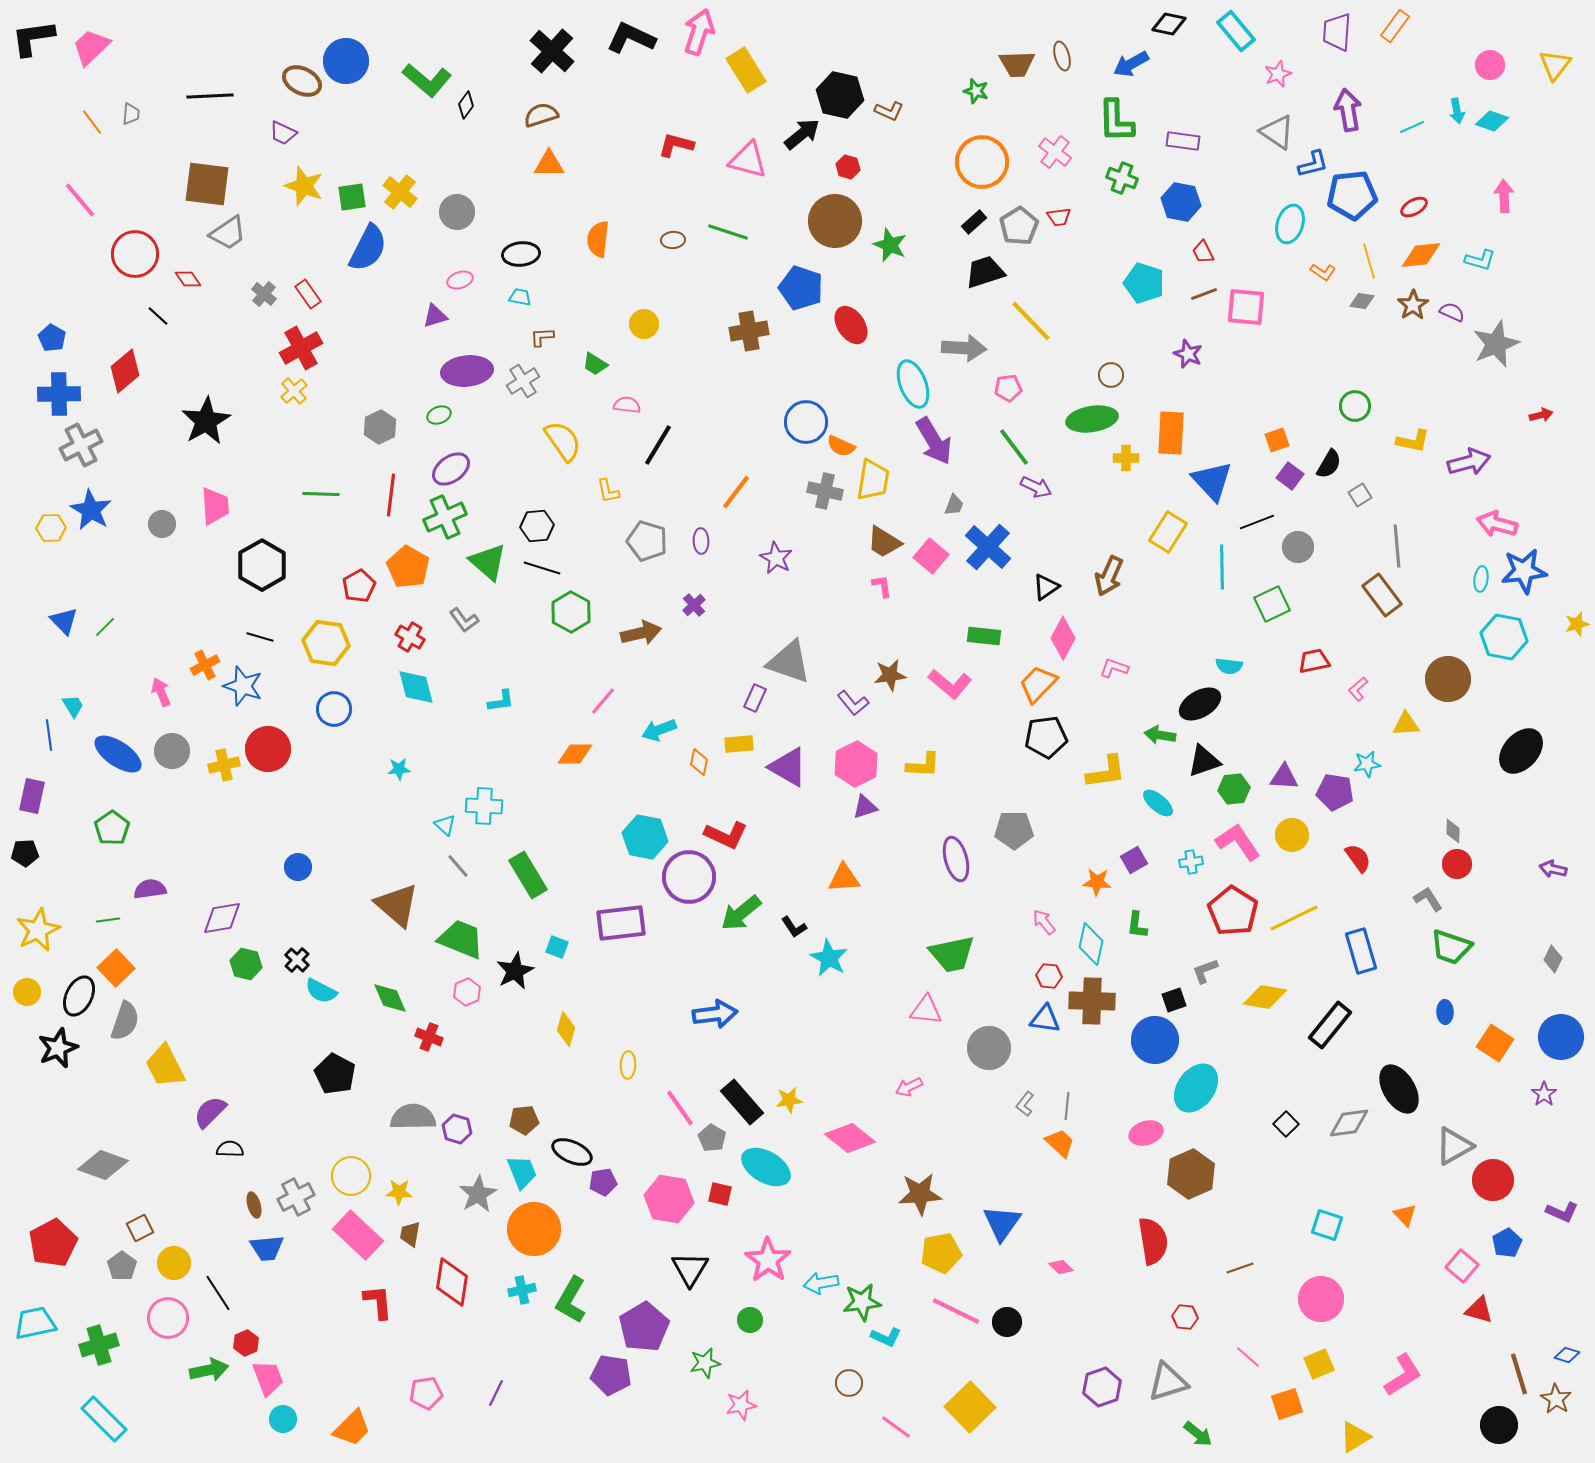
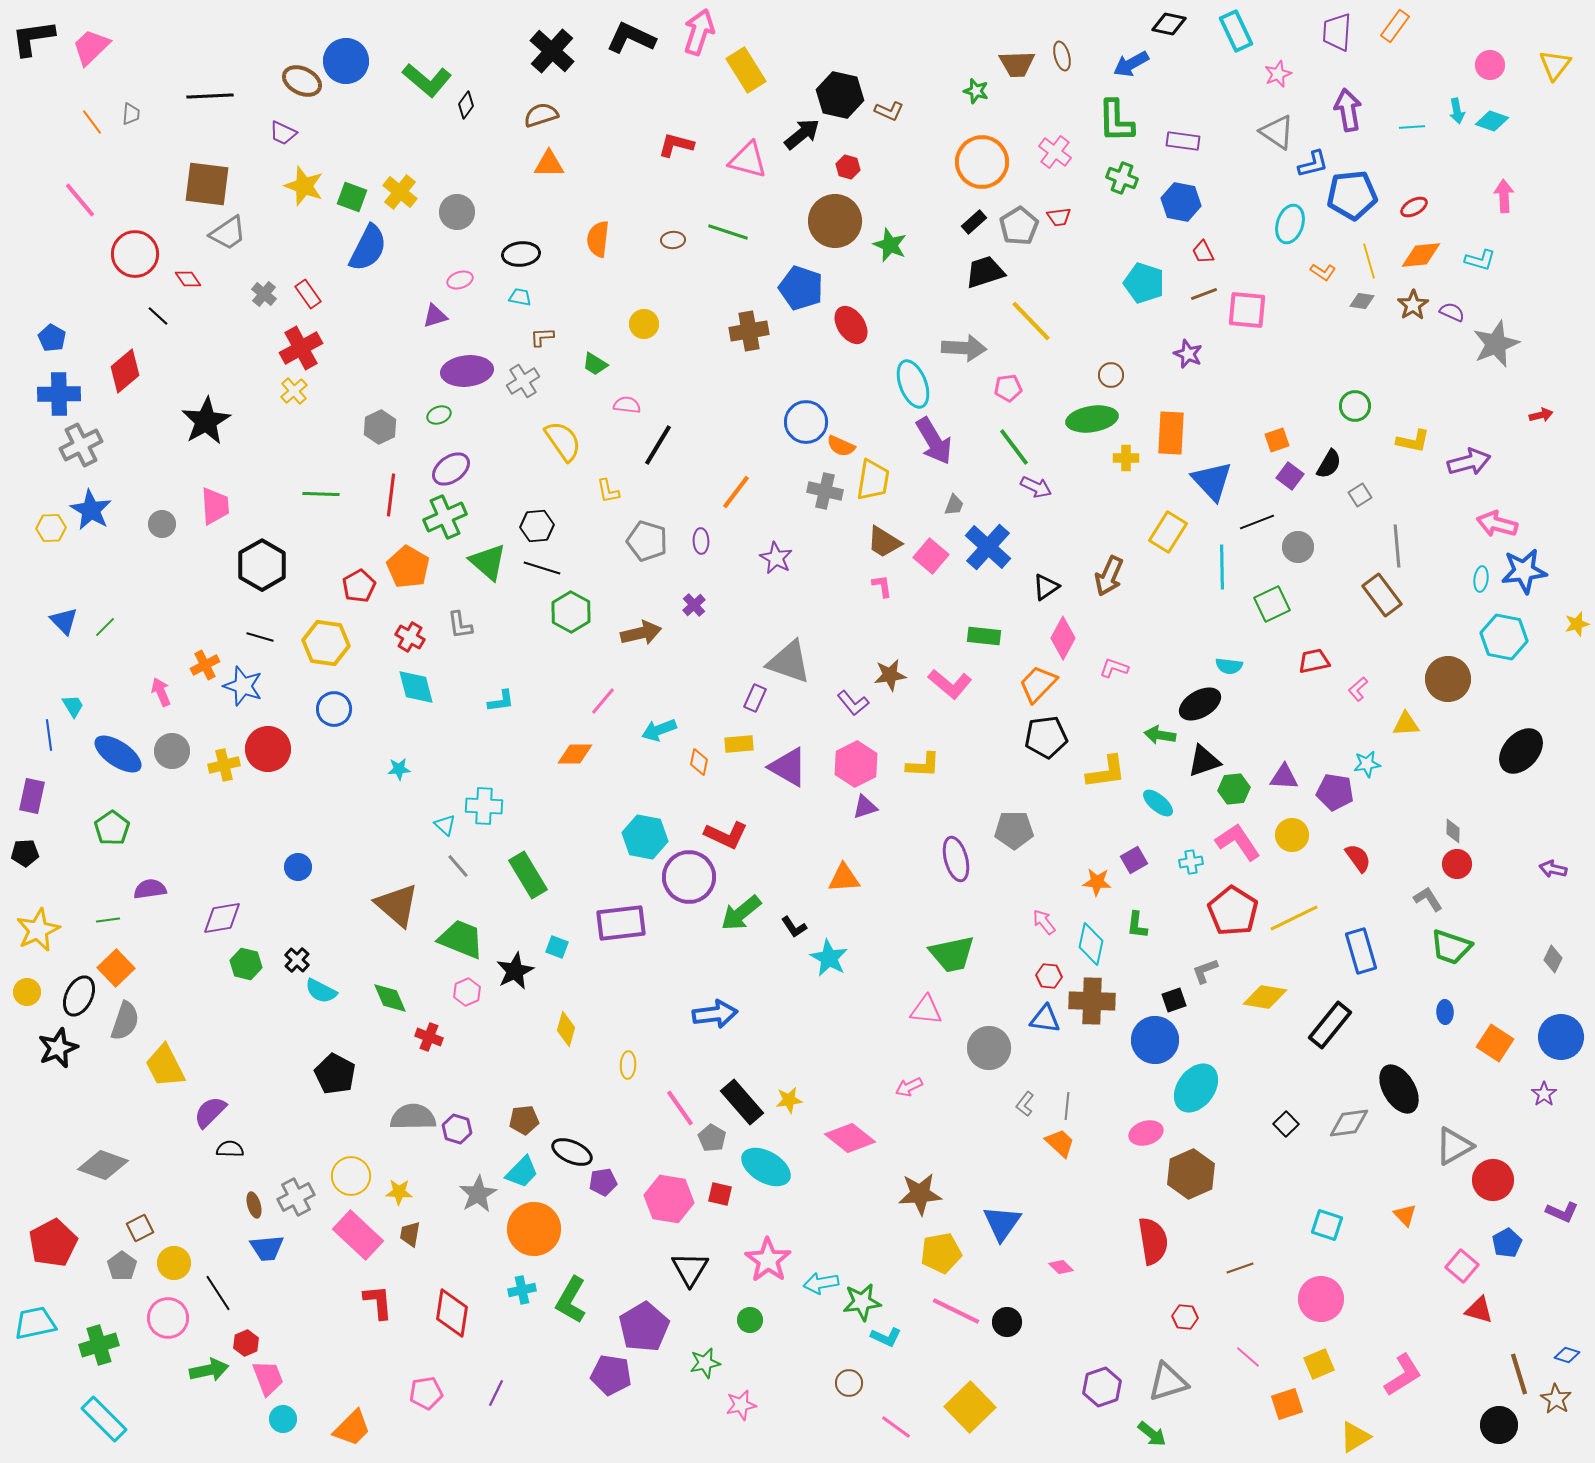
cyan rectangle at (1236, 31): rotated 15 degrees clockwise
cyan line at (1412, 127): rotated 20 degrees clockwise
green square at (352, 197): rotated 28 degrees clockwise
pink square at (1246, 307): moved 1 px right, 3 px down
gray L-shape at (464, 620): moved 4 px left, 5 px down; rotated 28 degrees clockwise
cyan trapezoid at (522, 1172): rotated 66 degrees clockwise
red diamond at (452, 1282): moved 31 px down
green arrow at (1198, 1434): moved 46 px left
